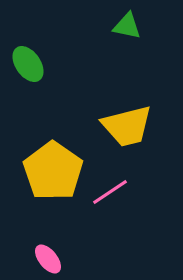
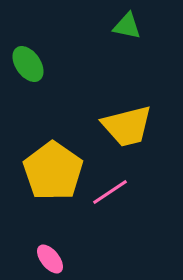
pink ellipse: moved 2 px right
